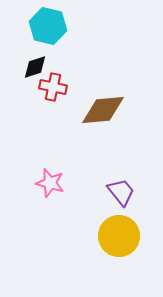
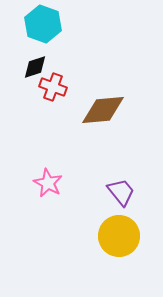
cyan hexagon: moved 5 px left, 2 px up; rotated 6 degrees clockwise
red cross: rotated 8 degrees clockwise
pink star: moved 2 px left; rotated 12 degrees clockwise
